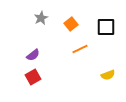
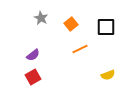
gray star: rotated 16 degrees counterclockwise
